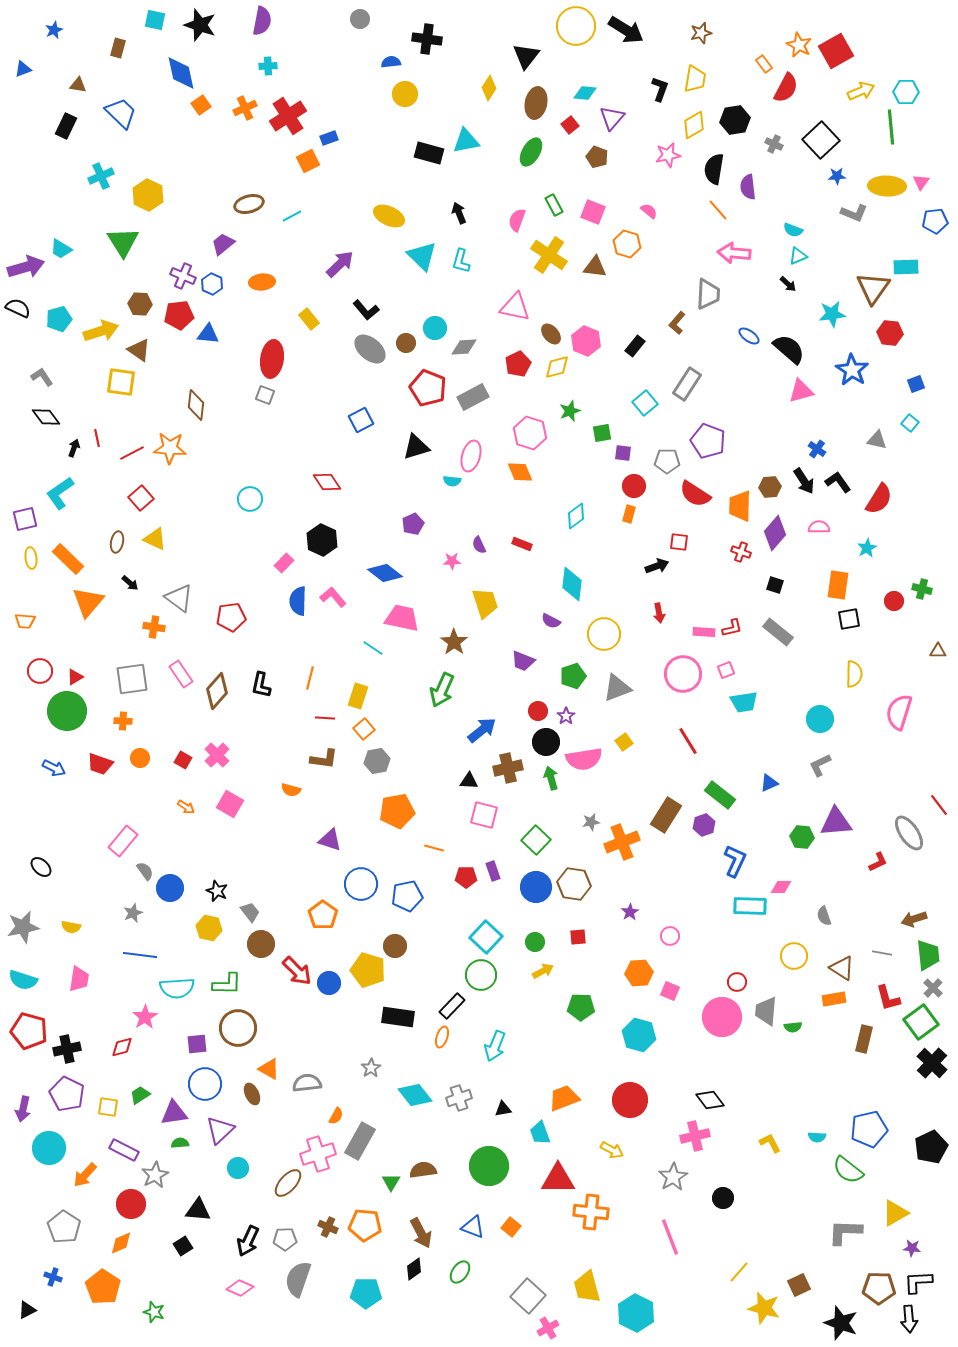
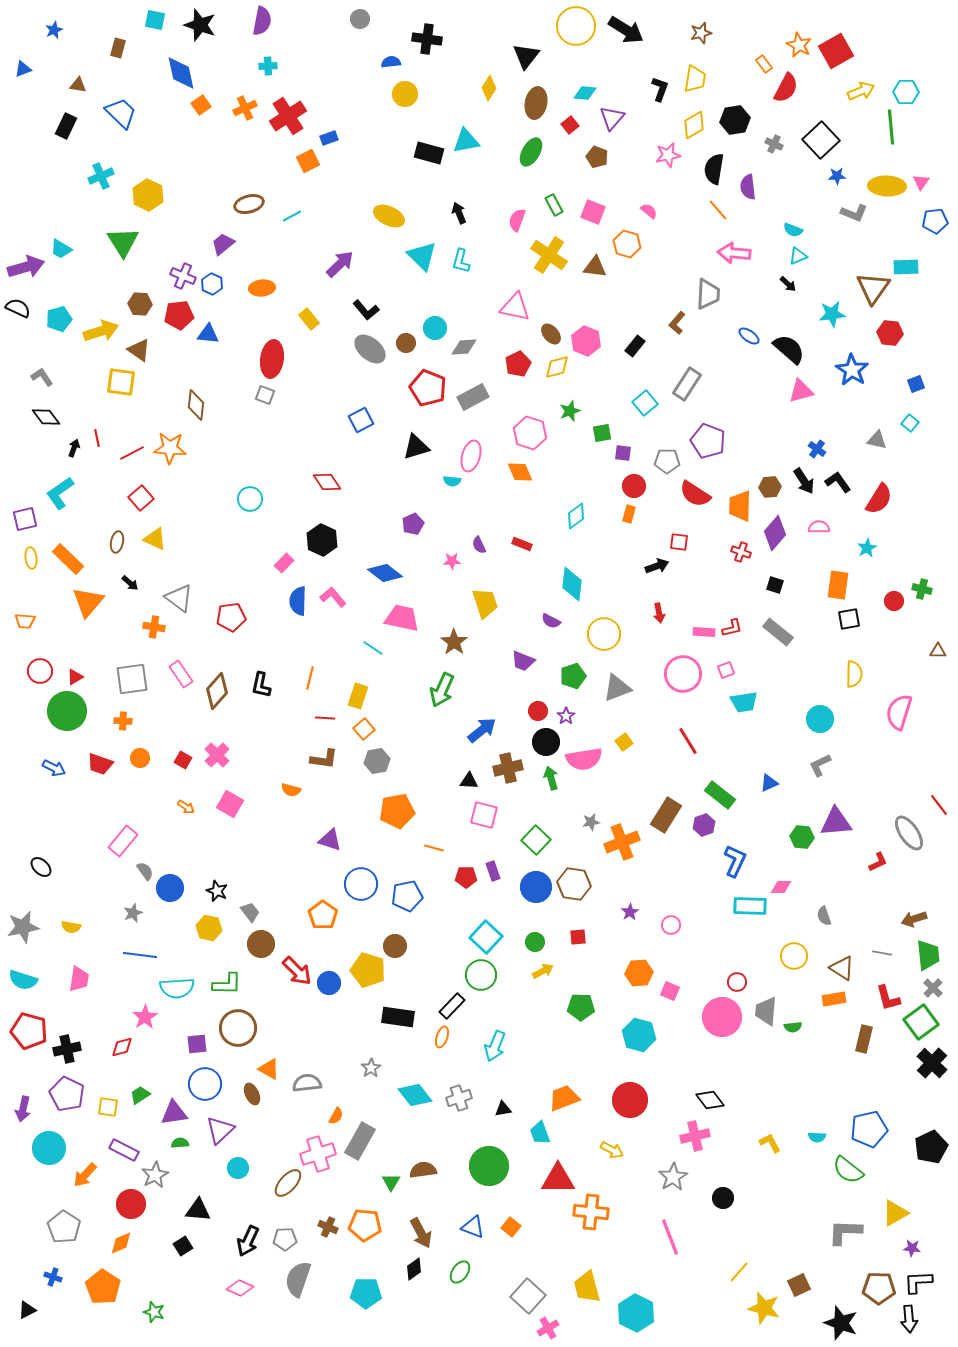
orange ellipse at (262, 282): moved 6 px down
pink circle at (670, 936): moved 1 px right, 11 px up
